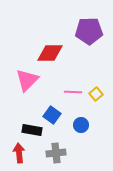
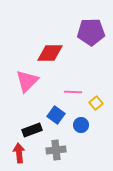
purple pentagon: moved 2 px right, 1 px down
pink triangle: moved 1 px down
yellow square: moved 9 px down
blue square: moved 4 px right
black rectangle: rotated 30 degrees counterclockwise
gray cross: moved 3 px up
